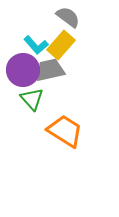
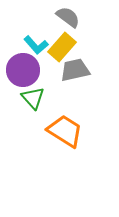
yellow rectangle: moved 1 px right, 2 px down
gray trapezoid: moved 25 px right
green triangle: moved 1 px right, 1 px up
